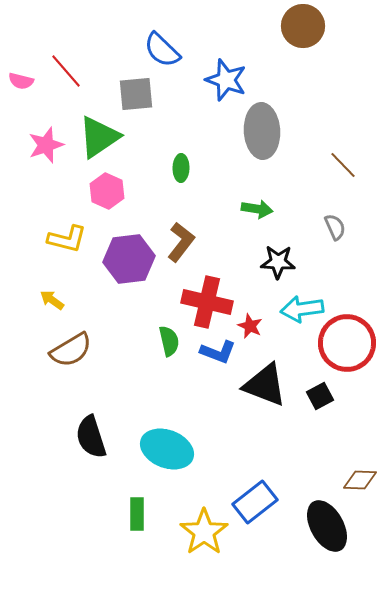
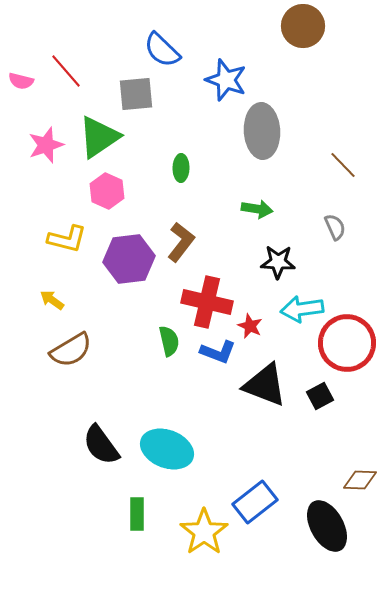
black semicircle: moved 10 px right, 8 px down; rotated 18 degrees counterclockwise
